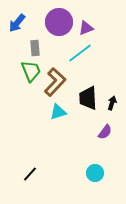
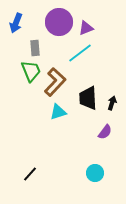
blue arrow: moved 1 px left; rotated 18 degrees counterclockwise
